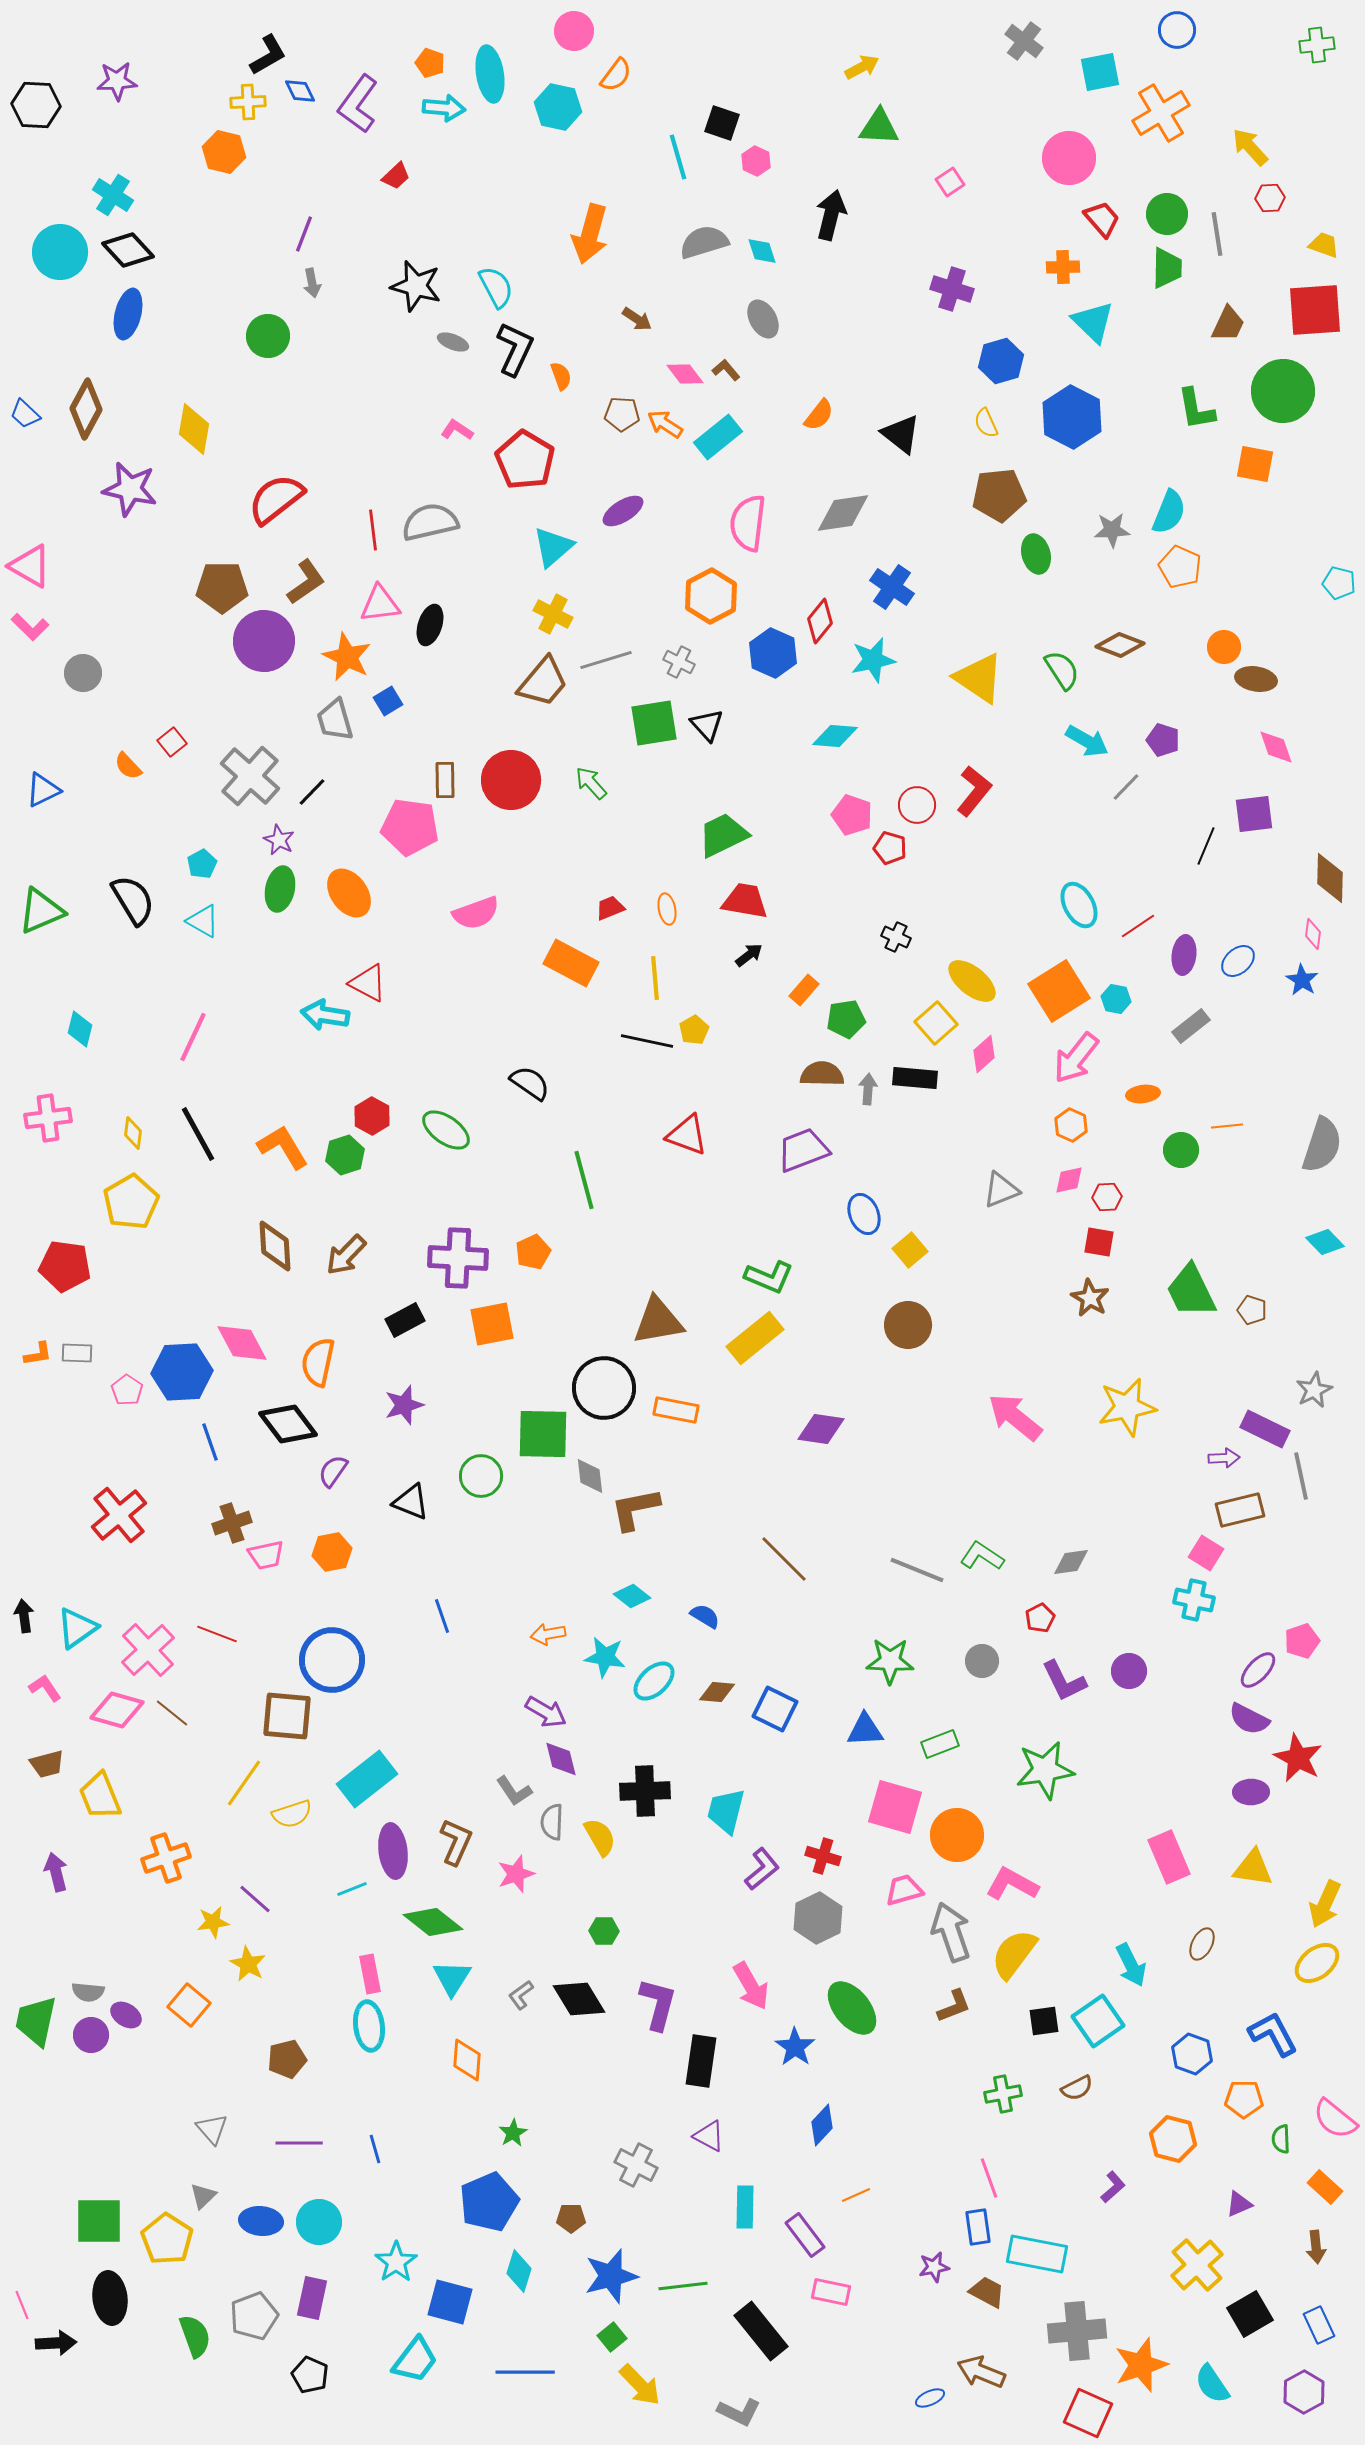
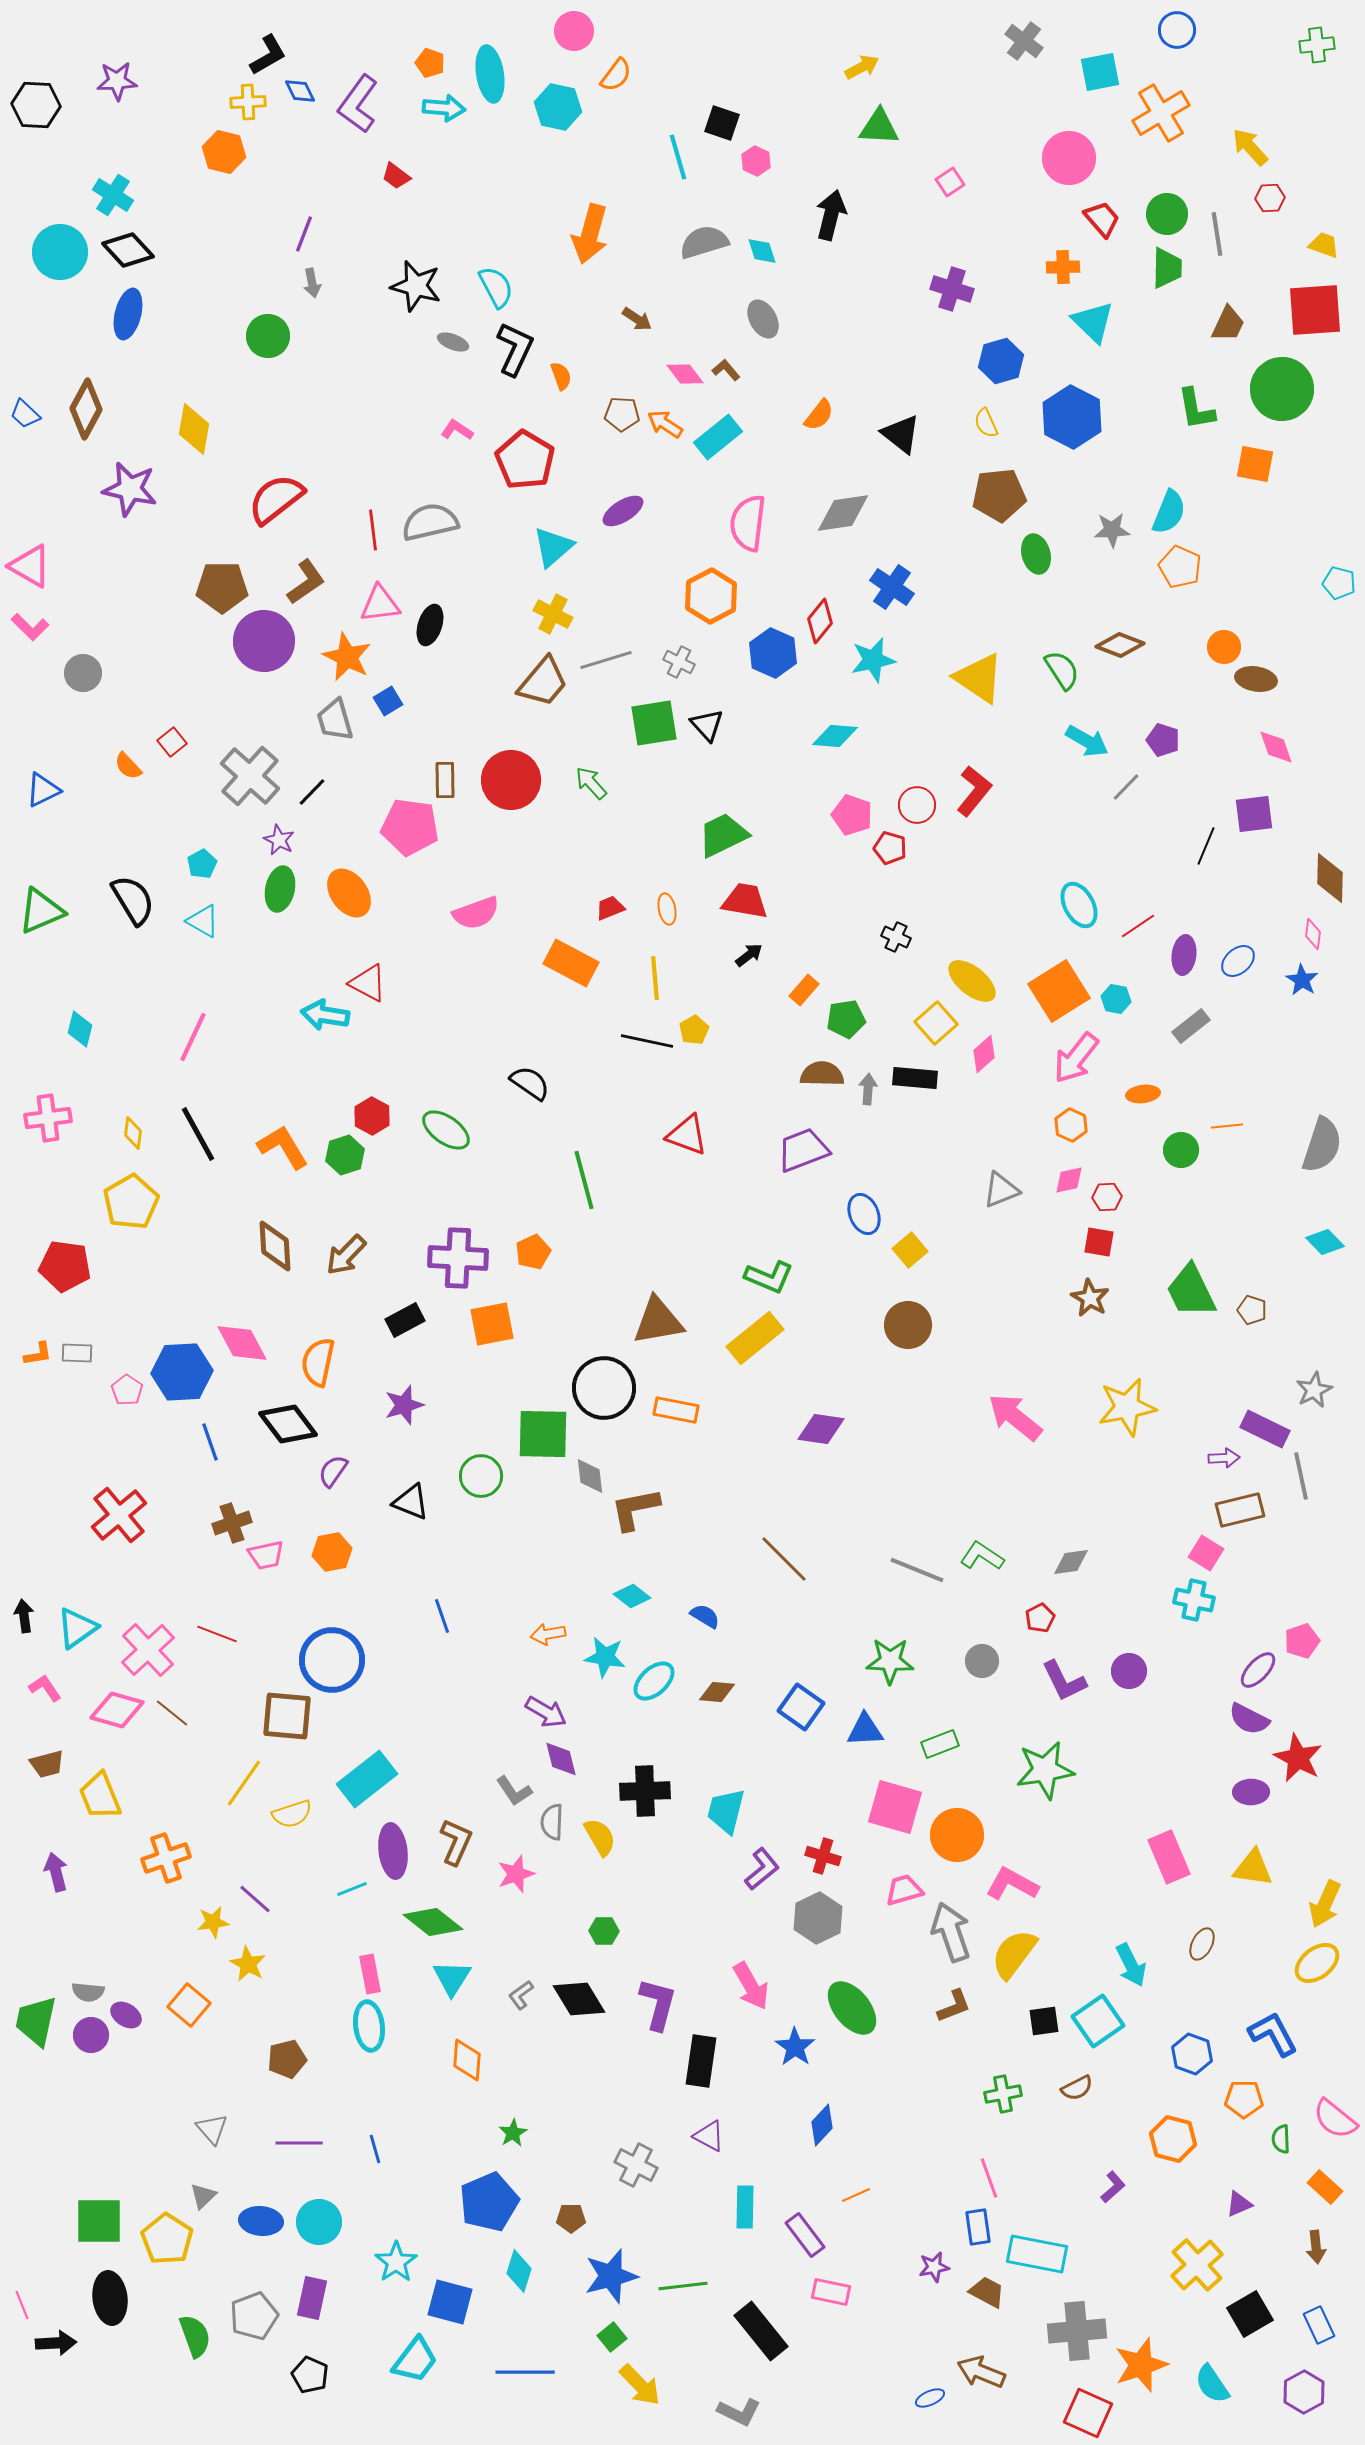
red trapezoid at (396, 176): rotated 80 degrees clockwise
green circle at (1283, 391): moved 1 px left, 2 px up
blue square at (775, 1709): moved 26 px right, 2 px up; rotated 9 degrees clockwise
